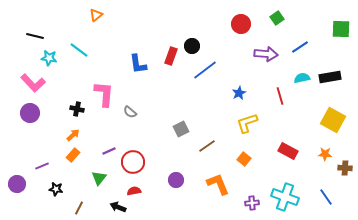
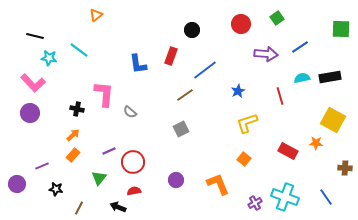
black circle at (192, 46): moved 16 px up
blue star at (239, 93): moved 1 px left, 2 px up
brown line at (207, 146): moved 22 px left, 51 px up
orange star at (325, 154): moved 9 px left, 11 px up
purple cross at (252, 203): moved 3 px right; rotated 24 degrees counterclockwise
